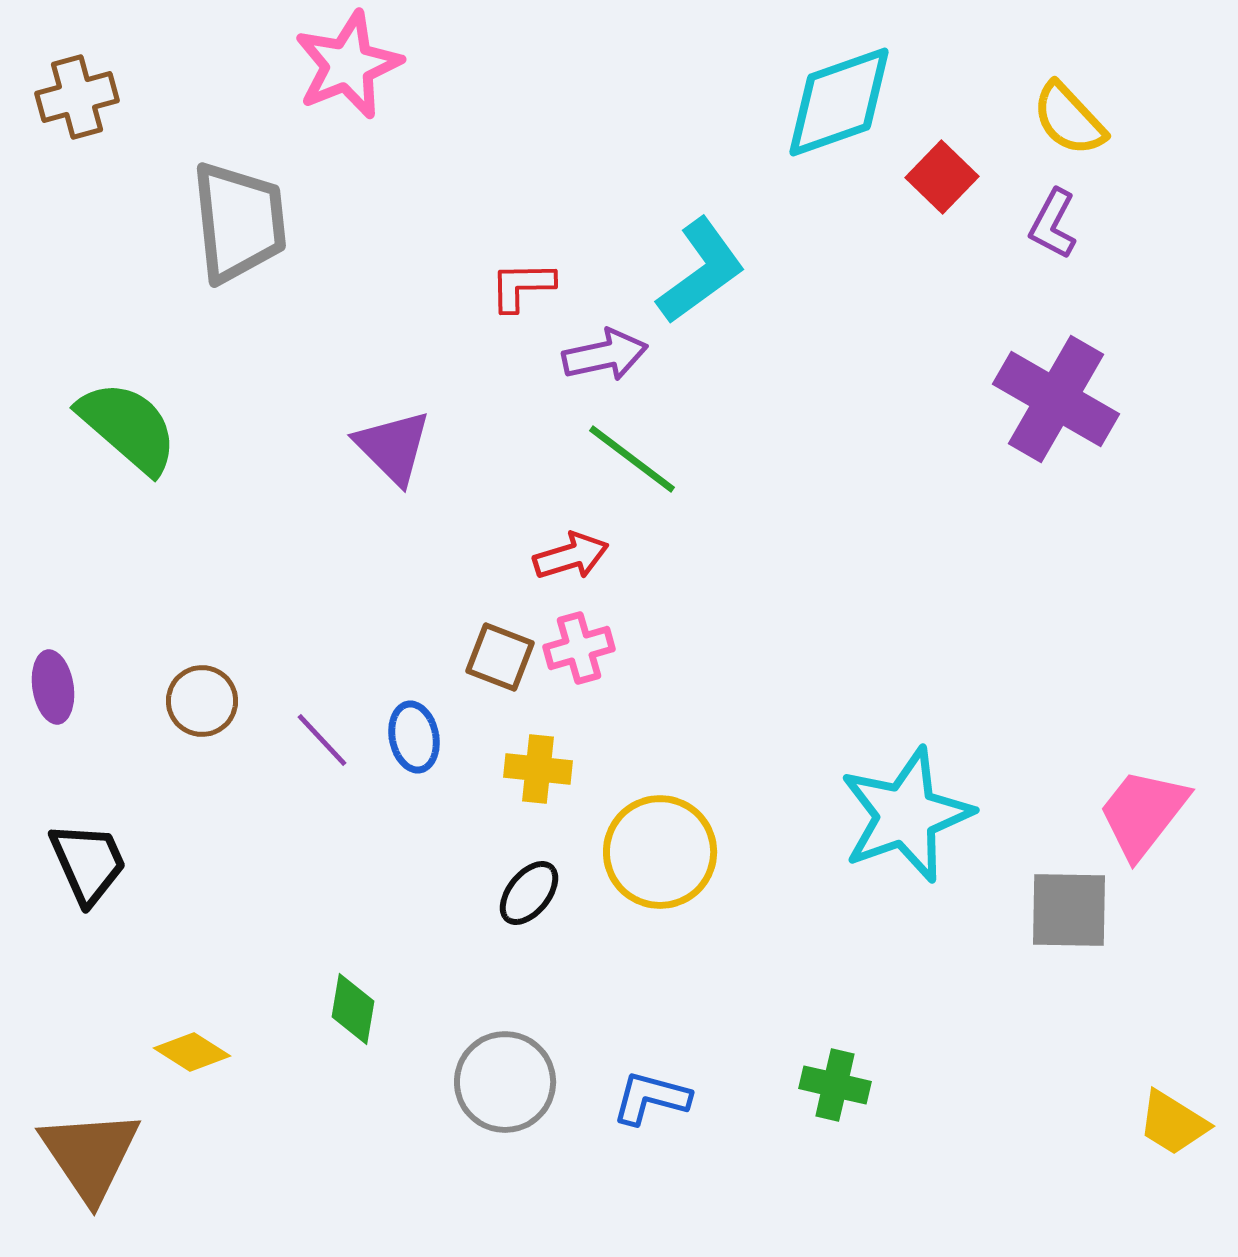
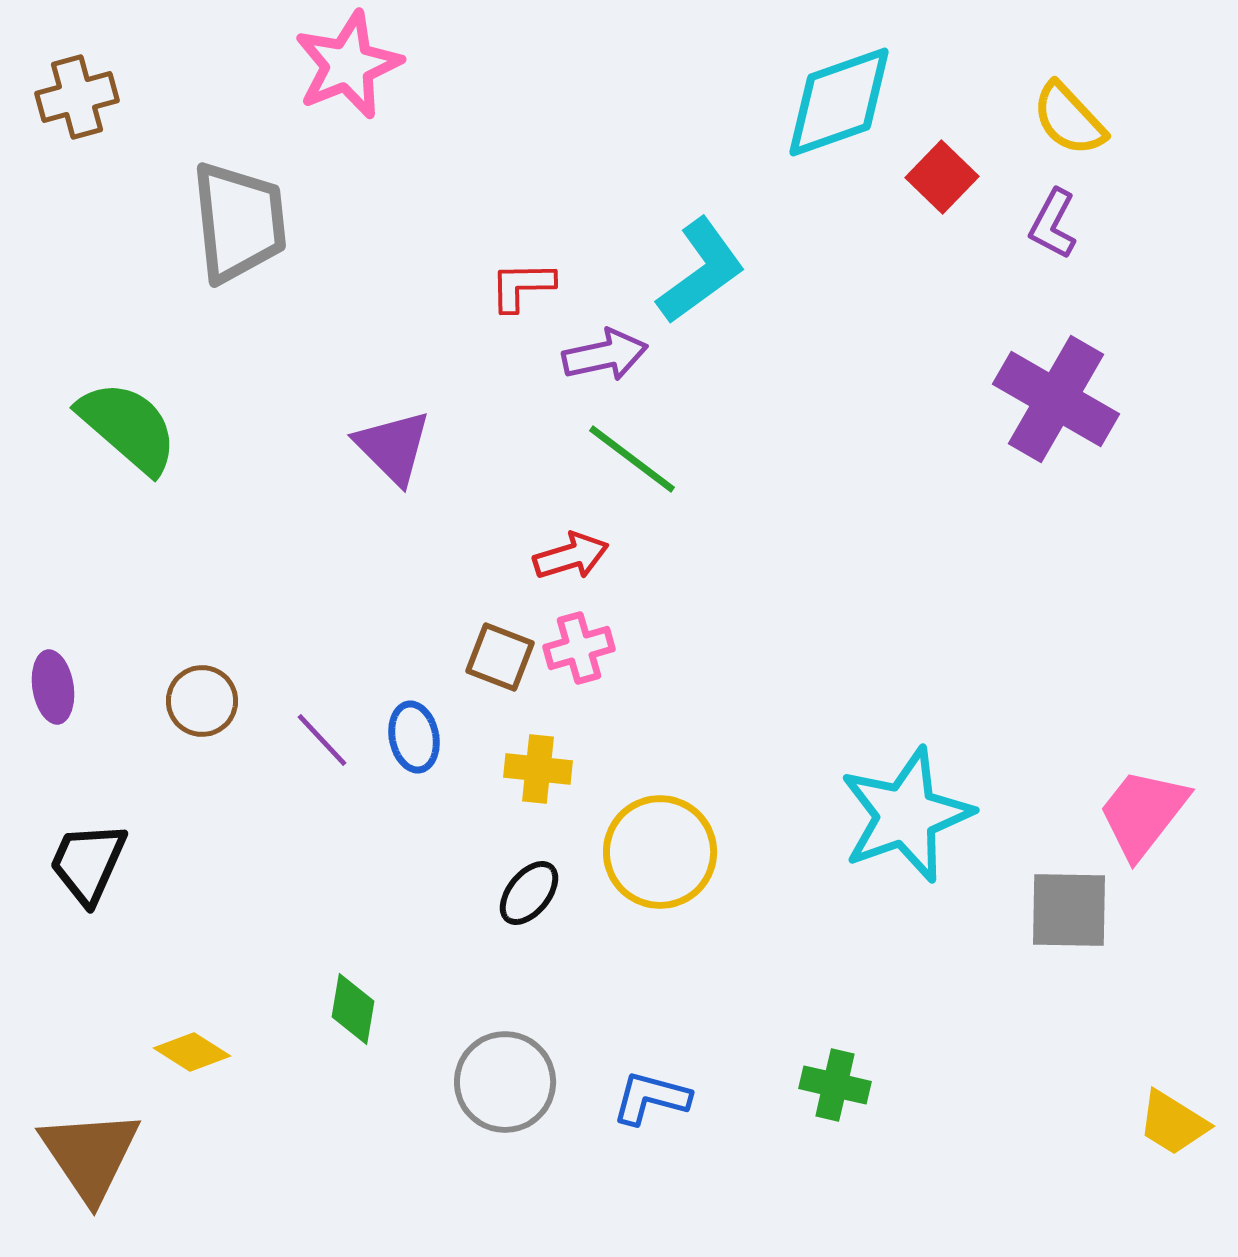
black trapezoid: rotated 132 degrees counterclockwise
